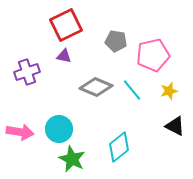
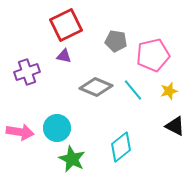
cyan line: moved 1 px right
cyan circle: moved 2 px left, 1 px up
cyan diamond: moved 2 px right
